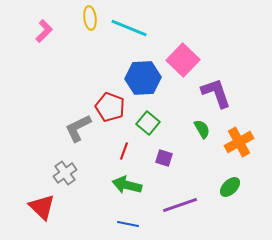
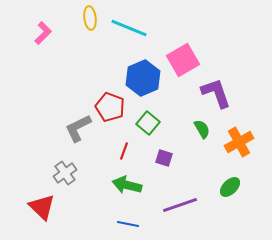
pink L-shape: moved 1 px left, 2 px down
pink square: rotated 16 degrees clockwise
blue hexagon: rotated 20 degrees counterclockwise
